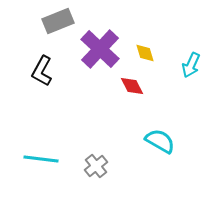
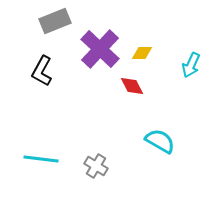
gray rectangle: moved 3 px left
yellow diamond: moved 3 px left; rotated 75 degrees counterclockwise
gray cross: rotated 20 degrees counterclockwise
